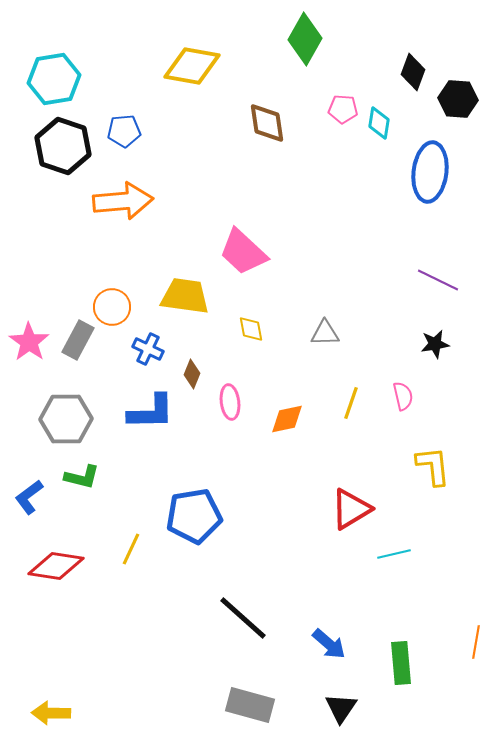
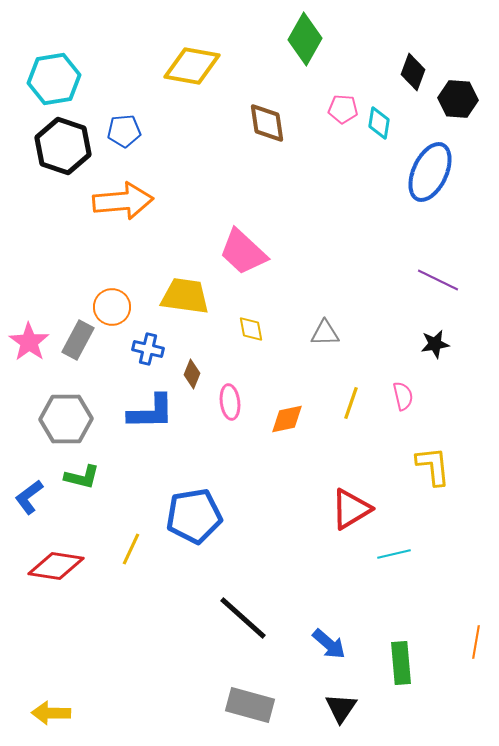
blue ellipse at (430, 172): rotated 18 degrees clockwise
blue cross at (148, 349): rotated 12 degrees counterclockwise
